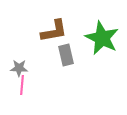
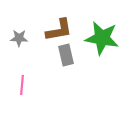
brown L-shape: moved 5 px right, 1 px up
green star: rotated 16 degrees counterclockwise
gray star: moved 30 px up
